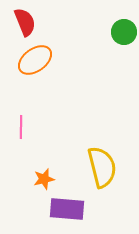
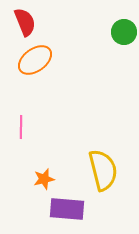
yellow semicircle: moved 1 px right, 3 px down
